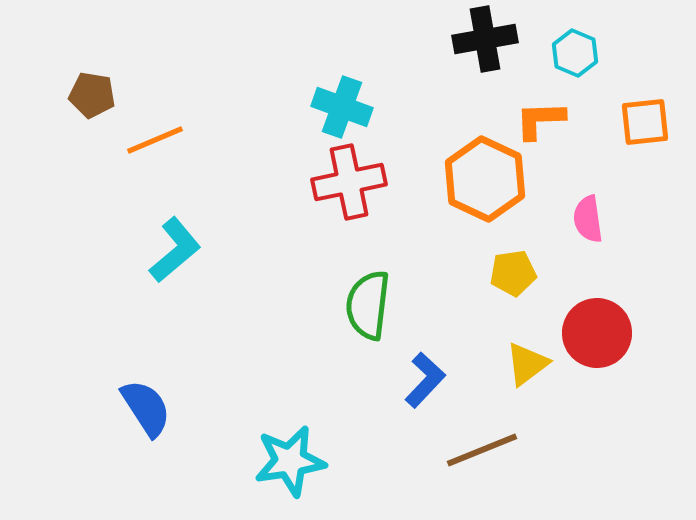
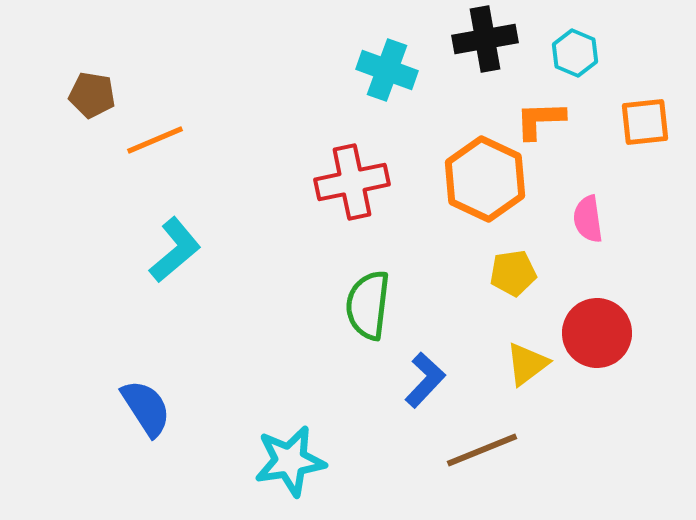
cyan cross: moved 45 px right, 37 px up
red cross: moved 3 px right
